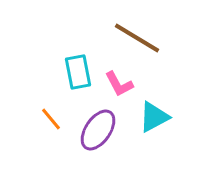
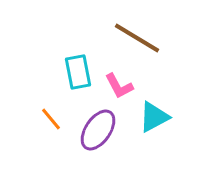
pink L-shape: moved 2 px down
